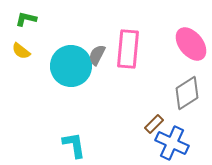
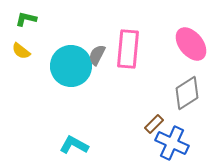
cyan L-shape: rotated 52 degrees counterclockwise
